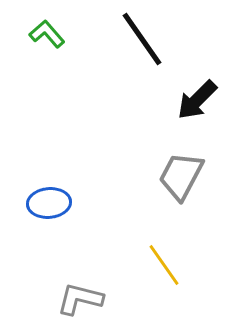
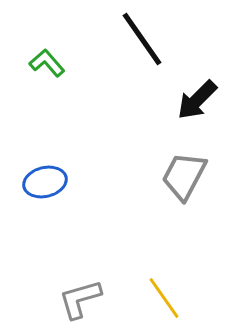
green L-shape: moved 29 px down
gray trapezoid: moved 3 px right
blue ellipse: moved 4 px left, 21 px up; rotated 9 degrees counterclockwise
yellow line: moved 33 px down
gray L-shape: rotated 30 degrees counterclockwise
